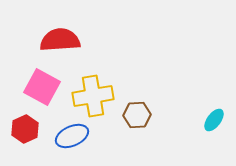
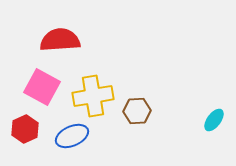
brown hexagon: moved 4 px up
